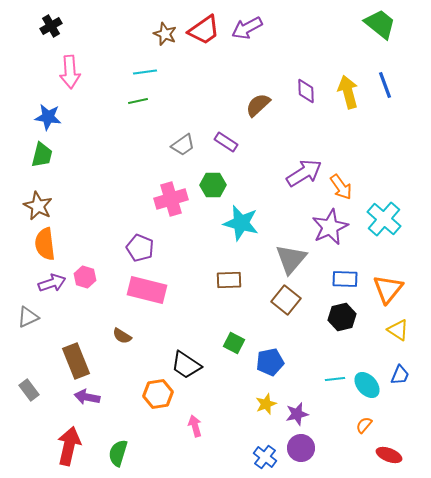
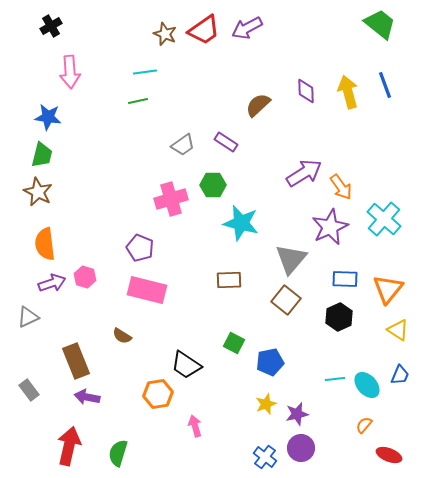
brown star at (38, 206): moved 14 px up
black hexagon at (342, 317): moved 3 px left; rotated 12 degrees counterclockwise
